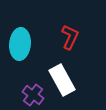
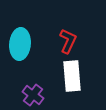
red L-shape: moved 2 px left, 4 px down
white rectangle: moved 10 px right, 4 px up; rotated 24 degrees clockwise
